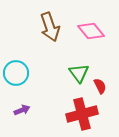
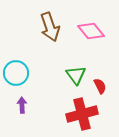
green triangle: moved 3 px left, 2 px down
purple arrow: moved 5 px up; rotated 70 degrees counterclockwise
